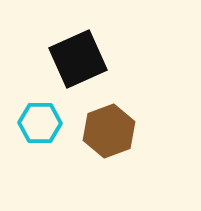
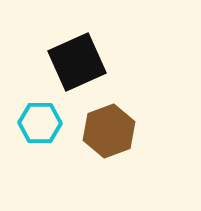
black square: moved 1 px left, 3 px down
